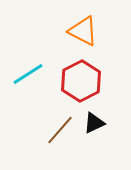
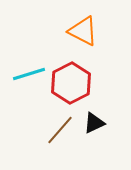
cyan line: moved 1 px right; rotated 16 degrees clockwise
red hexagon: moved 10 px left, 2 px down
